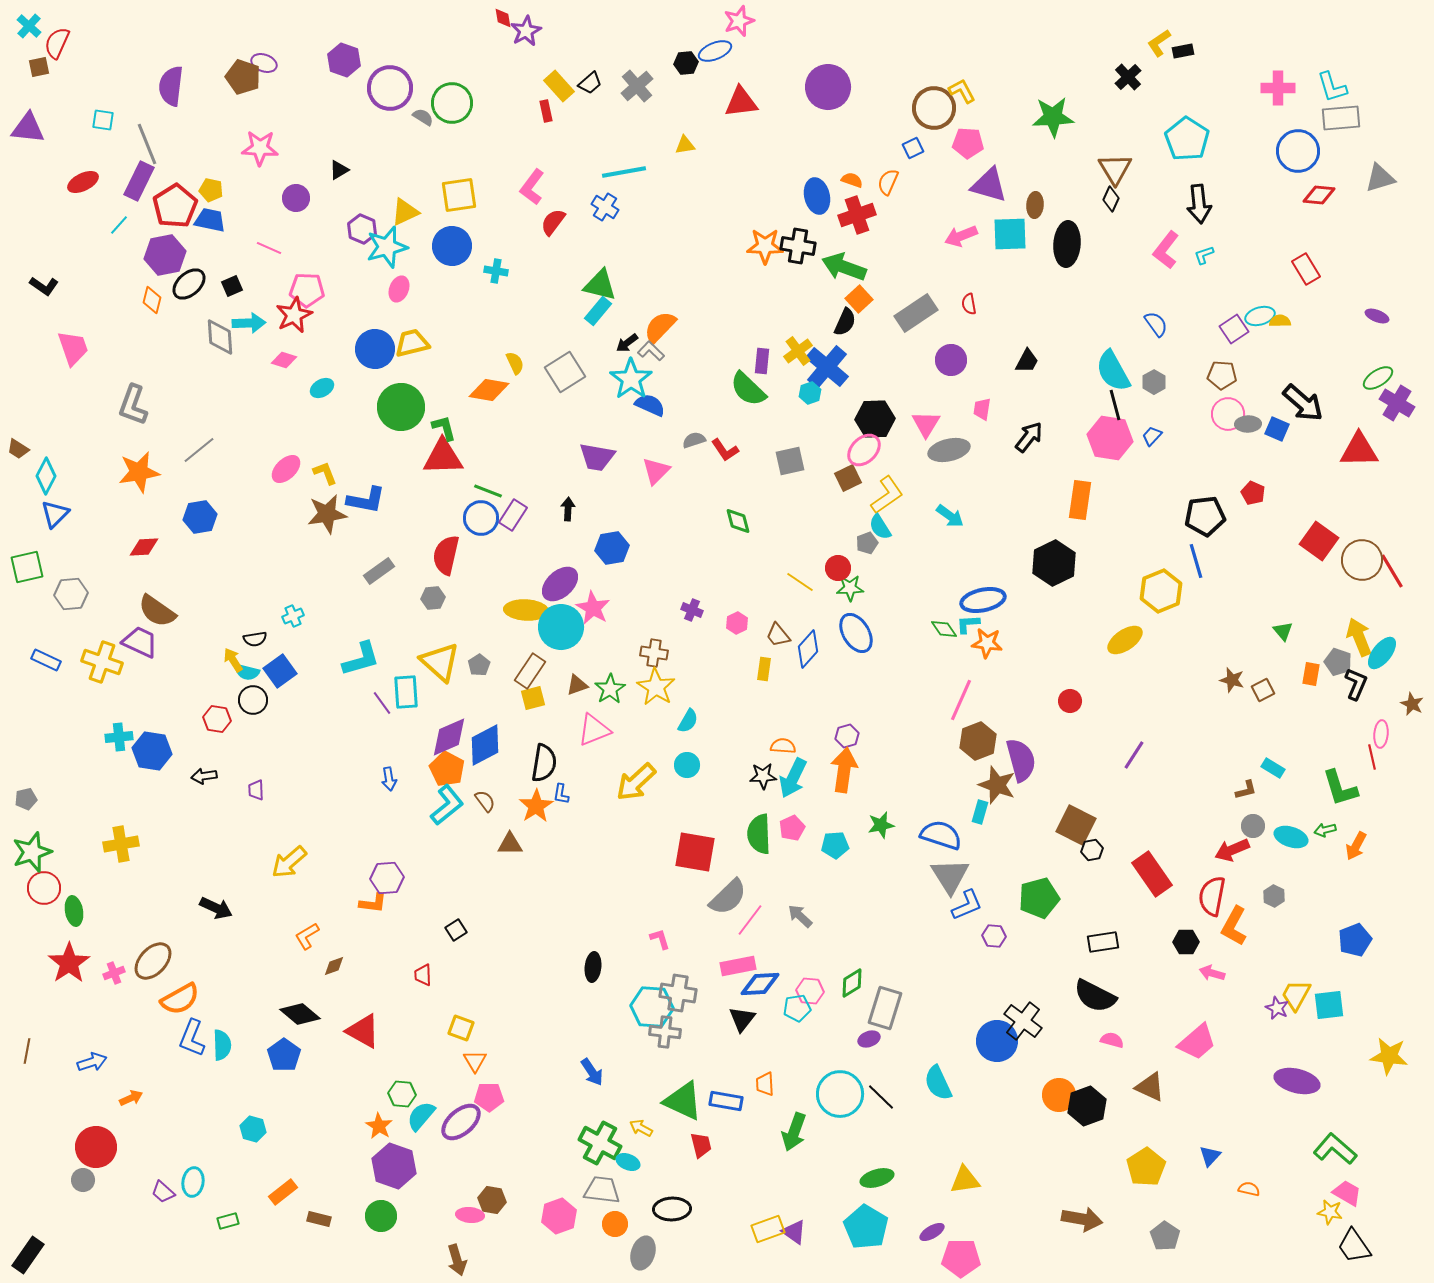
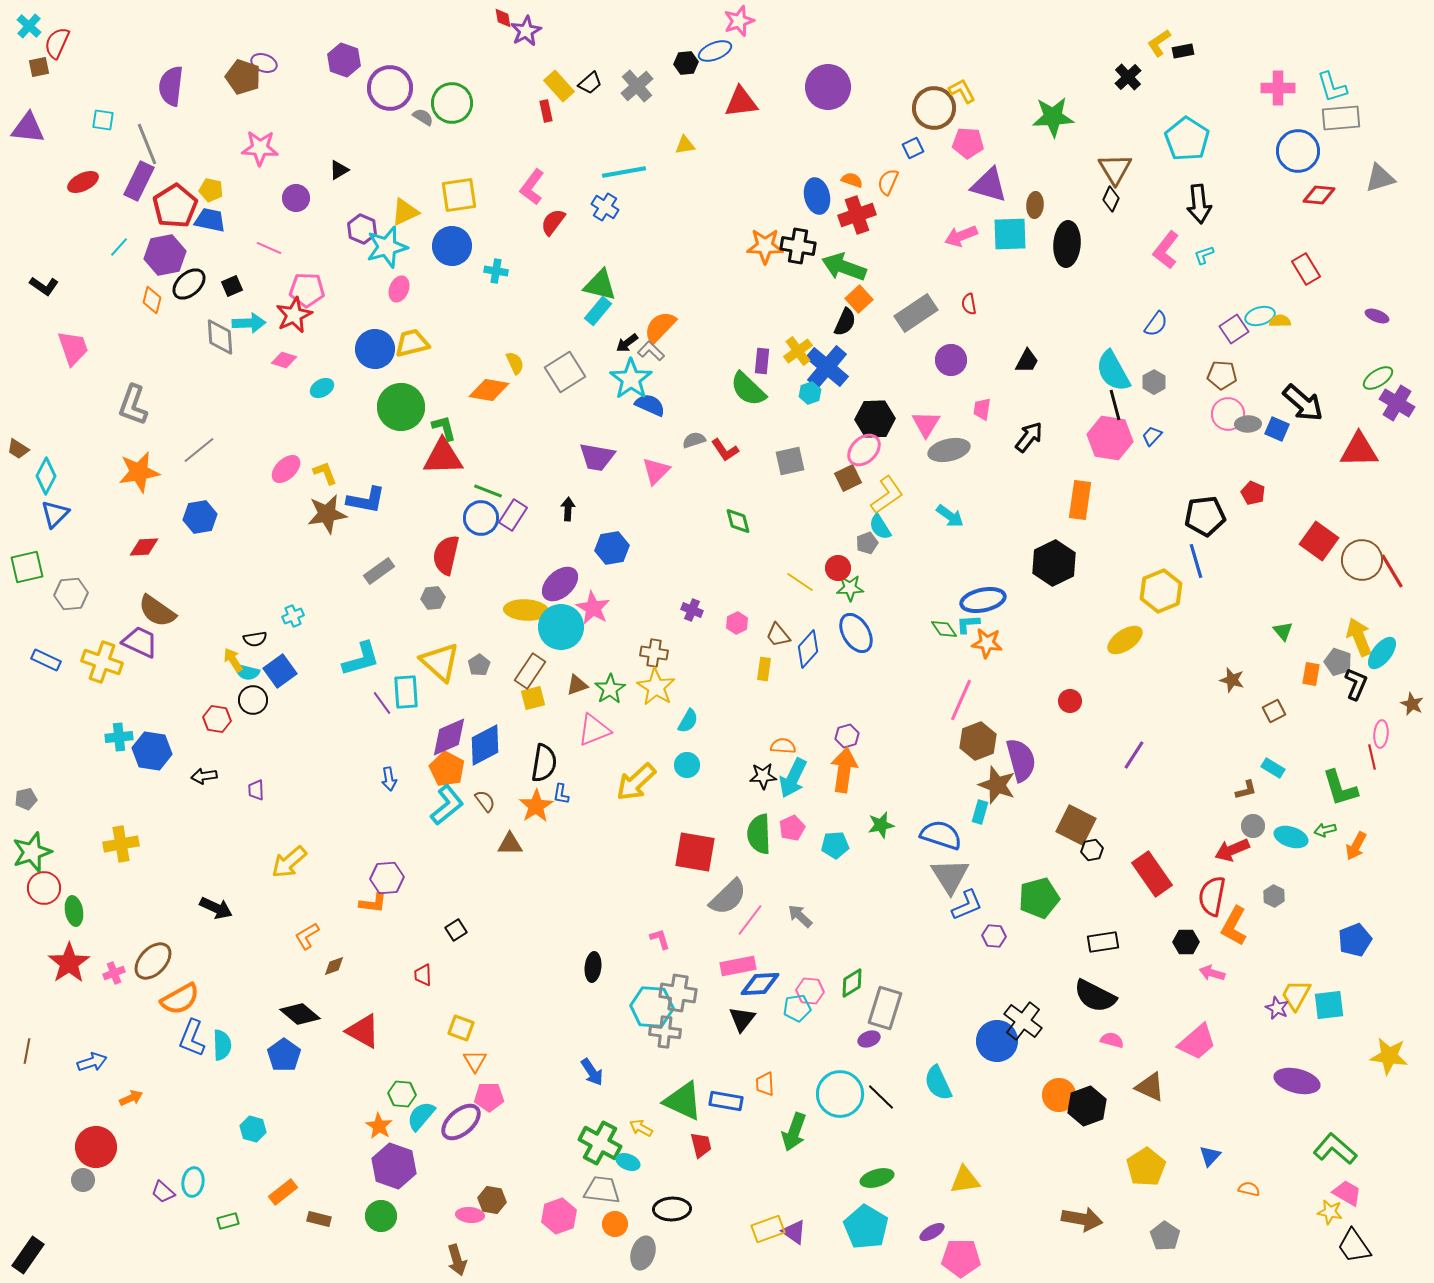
cyan line at (119, 225): moved 22 px down
blue semicircle at (1156, 324): rotated 72 degrees clockwise
brown square at (1263, 690): moved 11 px right, 21 px down
